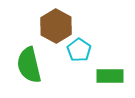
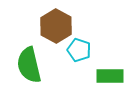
cyan pentagon: rotated 15 degrees counterclockwise
